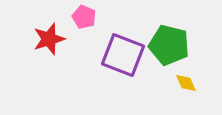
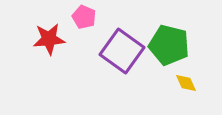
red star: rotated 12 degrees clockwise
purple square: moved 1 px left, 4 px up; rotated 15 degrees clockwise
